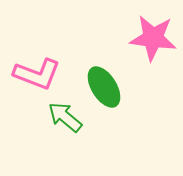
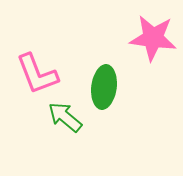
pink L-shape: rotated 48 degrees clockwise
green ellipse: rotated 39 degrees clockwise
